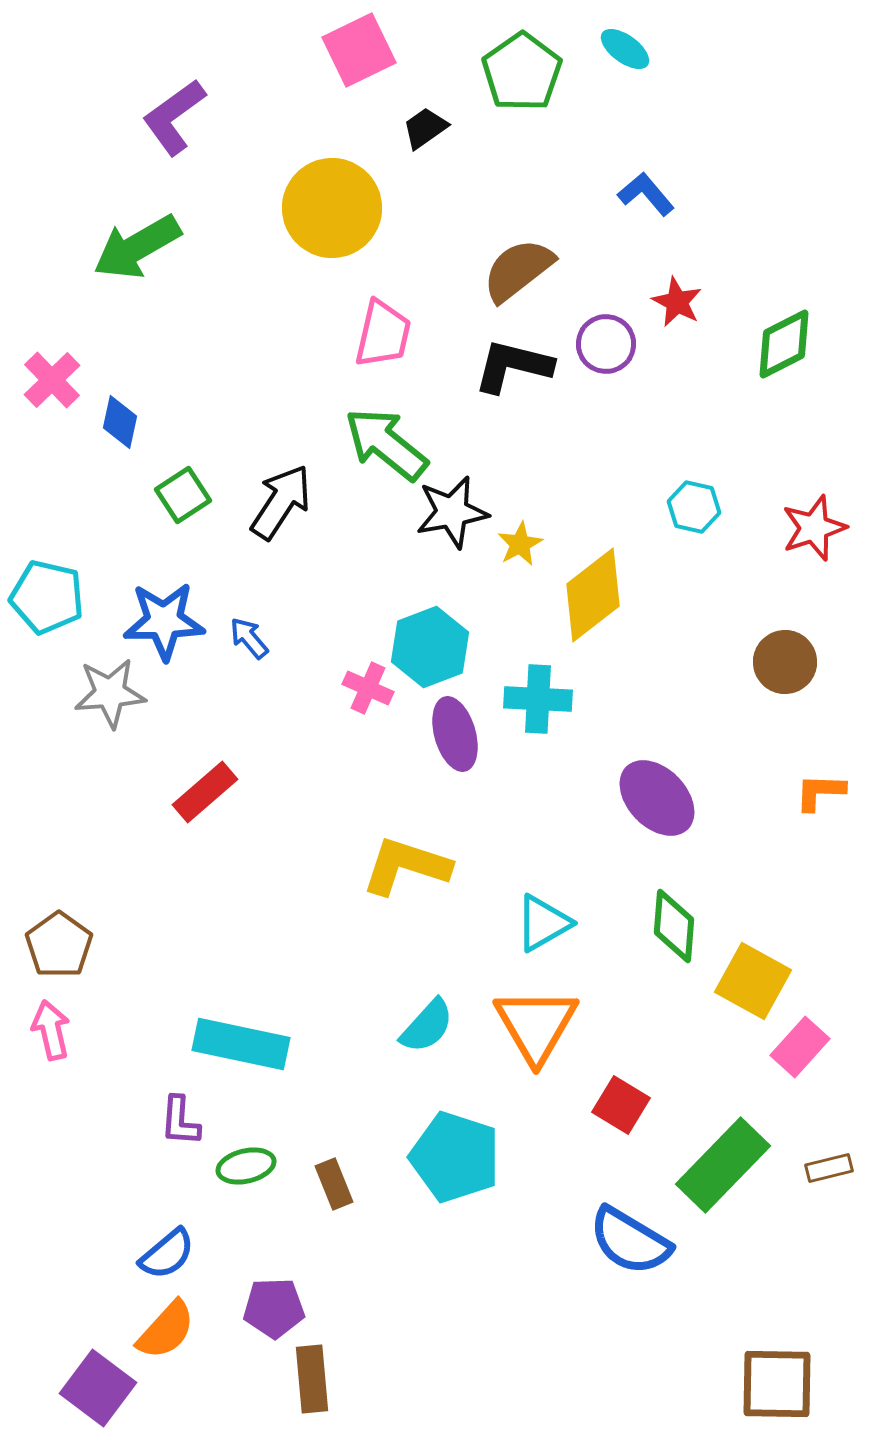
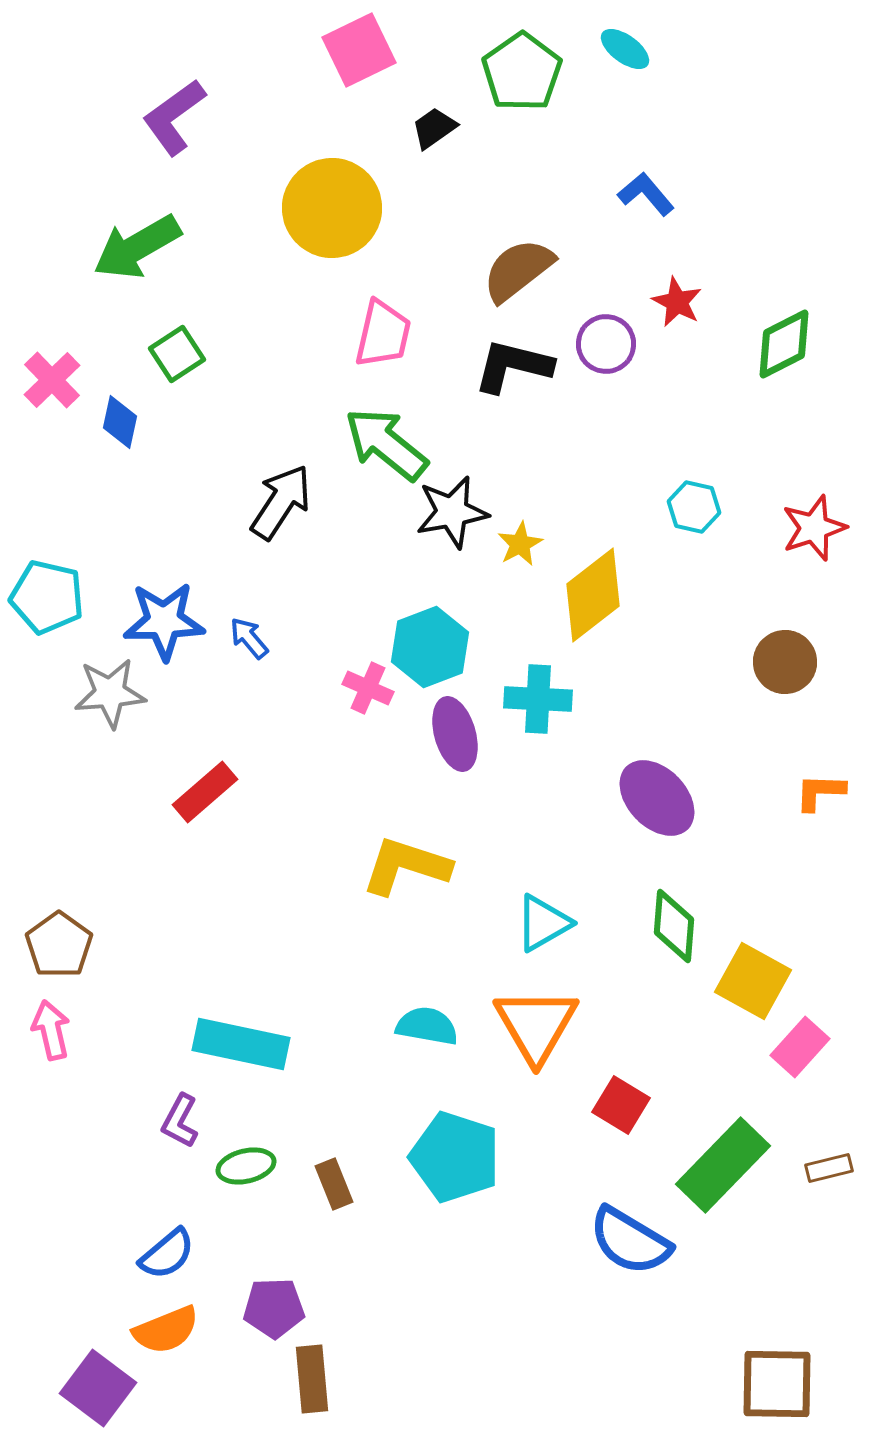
black trapezoid at (425, 128): moved 9 px right
green square at (183, 495): moved 6 px left, 141 px up
cyan semicircle at (427, 1026): rotated 122 degrees counterclockwise
purple L-shape at (180, 1121): rotated 24 degrees clockwise
orange semicircle at (166, 1330): rotated 26 degrees clockwise
